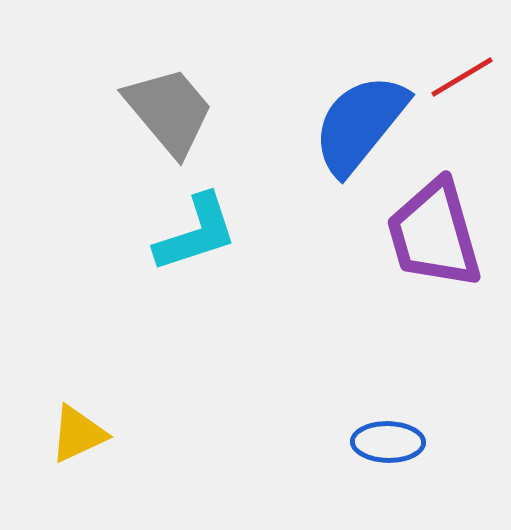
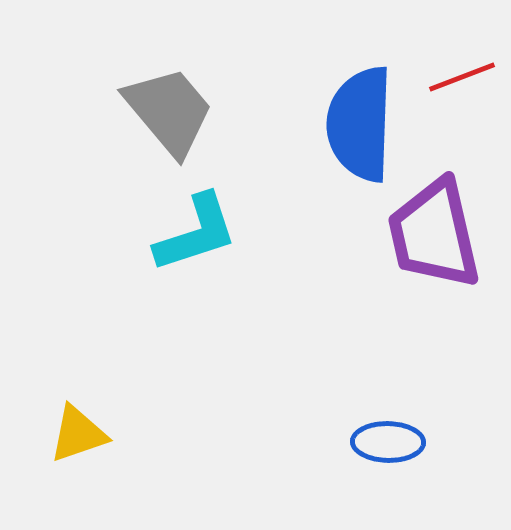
red line: rotated 10 degrees clockwise
blue semicircle: rotated 37 degrees counterclockwise
purple trapezoid: rotated 3 degrees clockwise
yellow triangle: rotated 6 degrees clockwise
